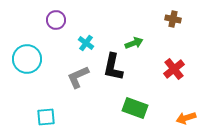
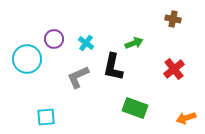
purple circle: moved 2 px left, 19 px down
